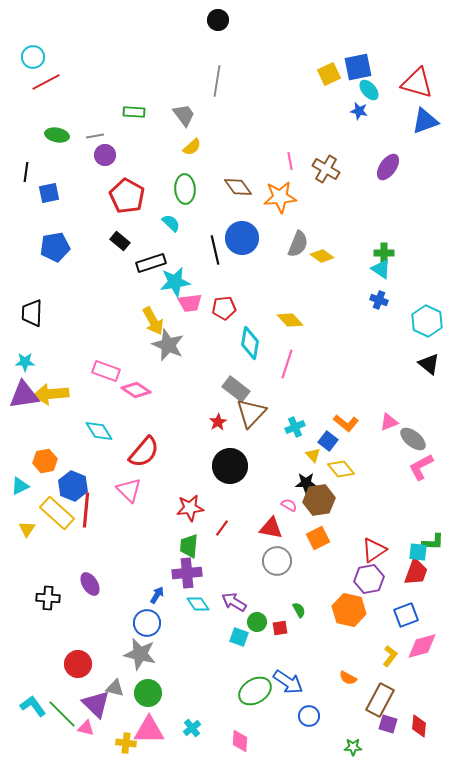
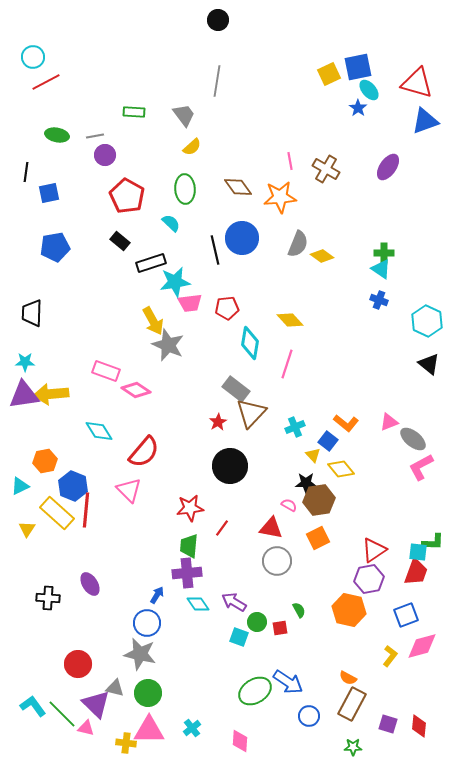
blue star at (359, 111): moved 1 px left, 3 px up; rotated 24 degrees clockwise
red pentagon at (224, 308): moved 3 px right
brown rectangle at (380, 700): moved 28 px left, 4 px down
